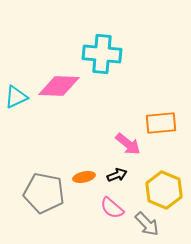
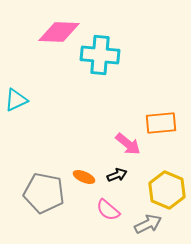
cyan cross: moved 2 px left, 1 px down
pink diamond: moved 54 px up
cyan triangle: moved 3 px down
orange ellipse: rotated 35 degrees clockwise
yellow hexagon: moved 3 px right
pink semicircle: moved 4 px left, 2 px down
gray arrow: moved 1 px right; rotated 72 degrees counterclockwise
